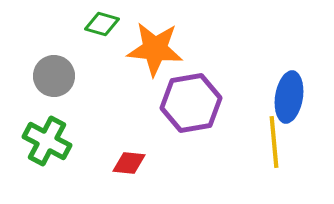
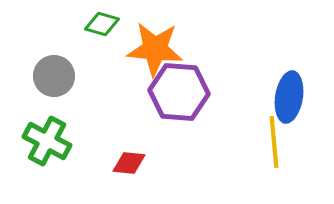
purple hexagon: moved 12 px left, 11 px up; rotated 14 degrees clockwise
